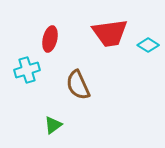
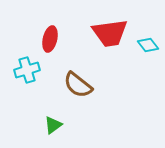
cyan diamond: rotated 20 degrees clockwise
brown semicircle: rotated 28 degrees counterclockwise
